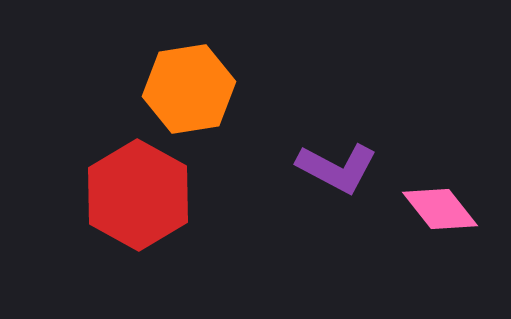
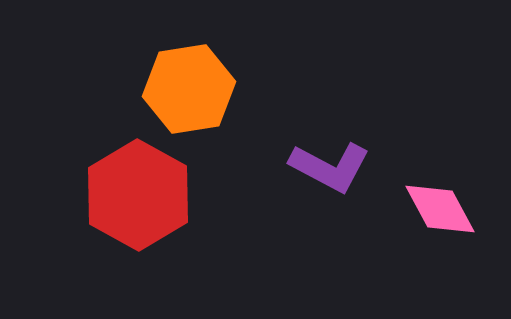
purple L-shape: moved 7 px left, 1 px up
pink diamond: rotated 10 degrees clockwise
